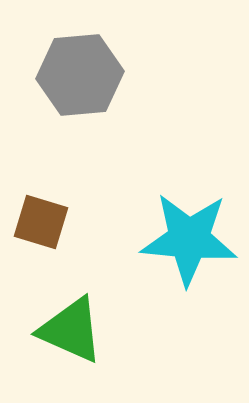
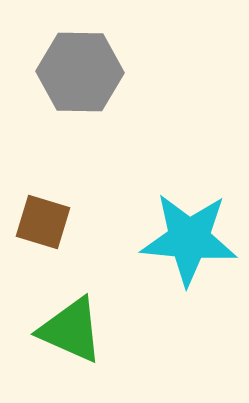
gray hexagon: moved 3 px up; rotated 6 degrees clockwise
brown square: moved 2 px right
